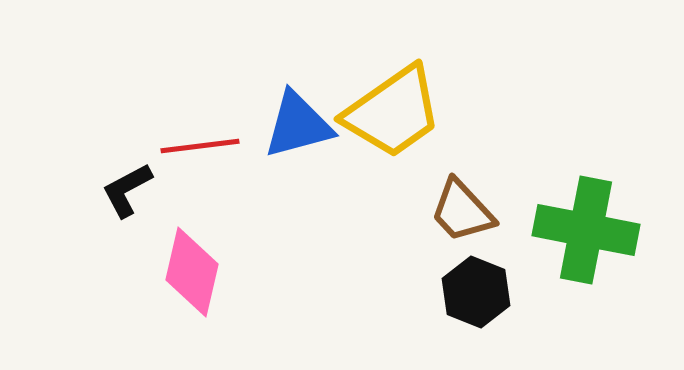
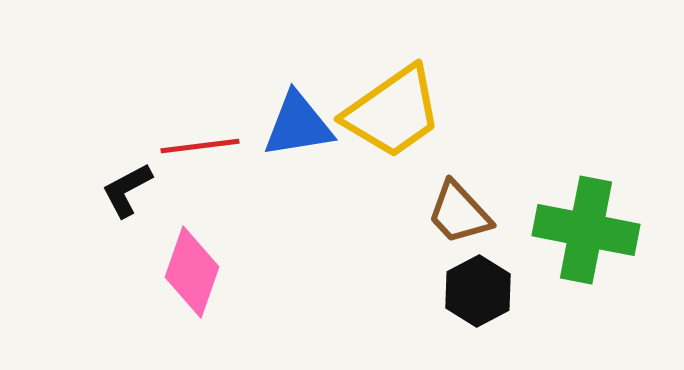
blue triangle: rotated 6 degrees clockwise
brown trapezoid: moved 3 px left, 2 px down
pink diamond: rotated 6 degrees clockwise
black hexagon: moved 2 px right, 1 px up; rotated 10 degrees clockwise
